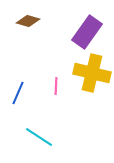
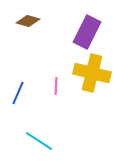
purple rectangle: rotated 8 degrees counterclockwise
cyan line: moved 4 px down
